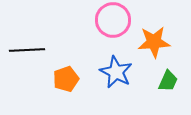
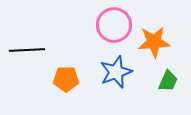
pink circle: moved 1 px right, 5 px down
blue star: rotated 24 degrees clockwise
orange pentagon: rotated 20 degrees clockwise
